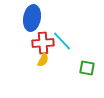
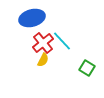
blue ellipse: rotated 65 degrees clockwise
red cross: rotated 35 degrees counterclockwise
green square: rotated 21 degrees clockwise
